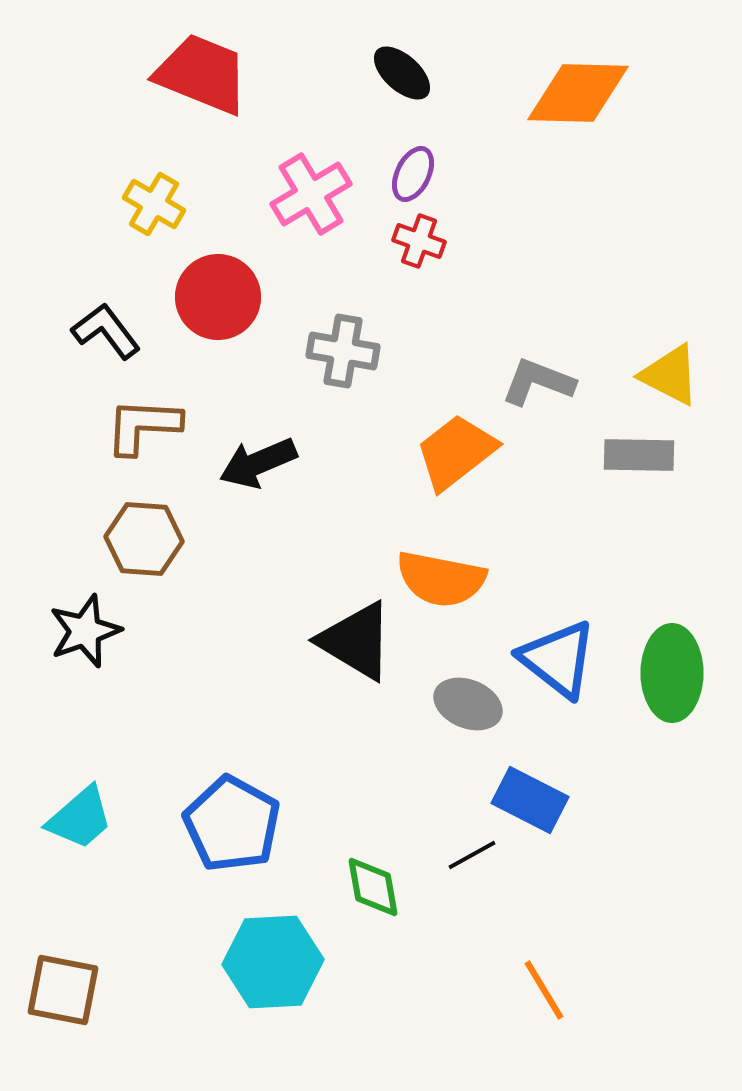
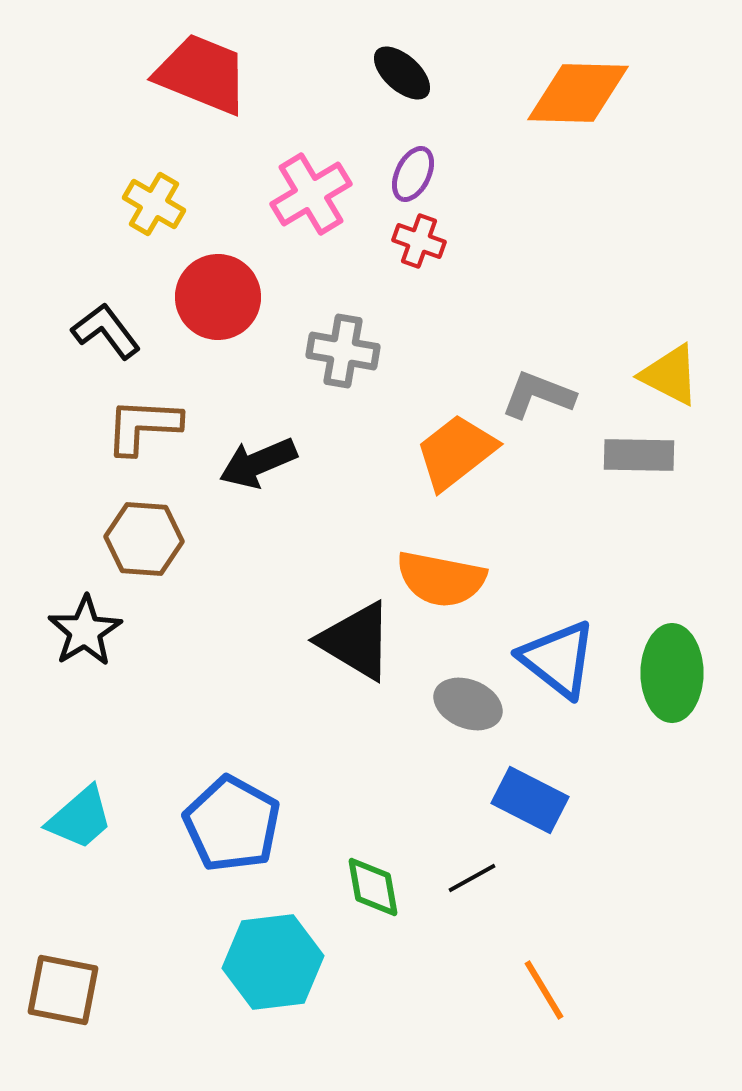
gray L-shape: moved 13 px down
black star: rotated 12 degrees counterclockwise
black line: moved 23 px down
cyan hexagon: rotated 4 degrees counterclockwise
